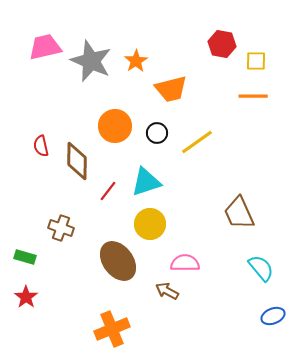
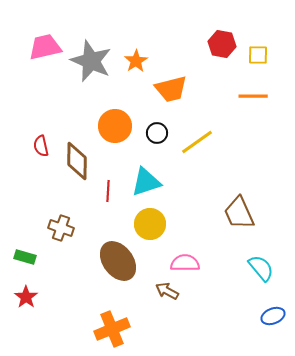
yellow square: moved 2 px right, 6 px up
red line: rotated 35 degrees counterclockwise
